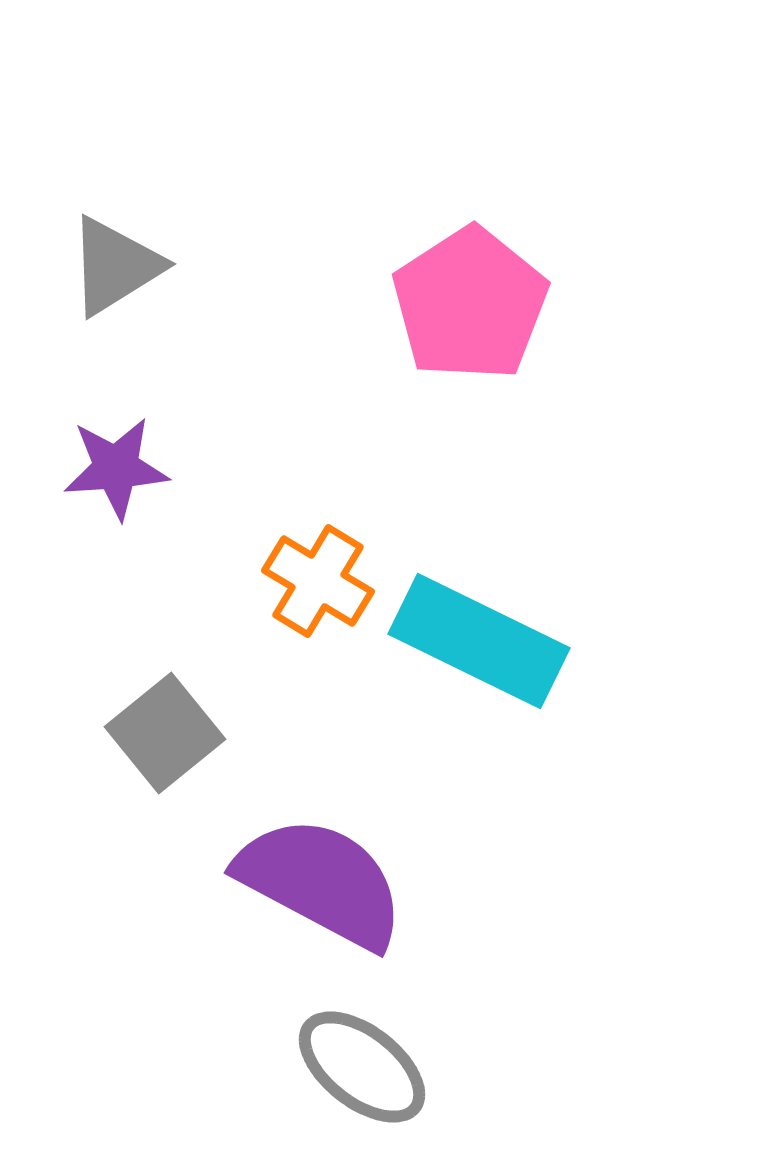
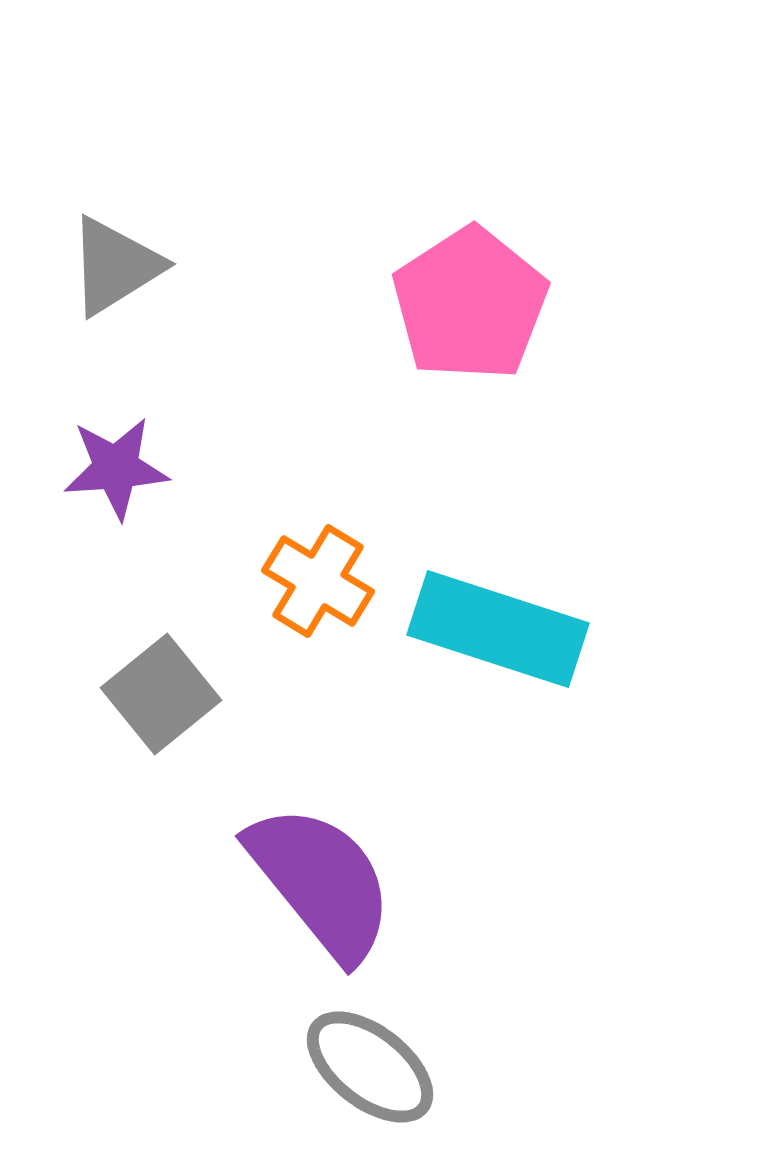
cyan rectangle: moved 19 px right, 12 px up; rotated 8 degrees counterclockwise
gray square: moved 4 px left, 39 px up
purple semicircle: rotated 23 degrees clockwise
gray ellipse: moved 8 px right
